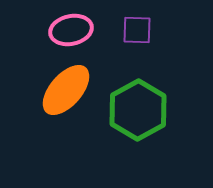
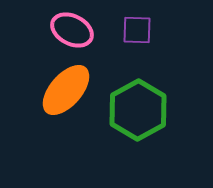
pink ellipse: moved 1 px right; rotated 39 degrees clockwise
